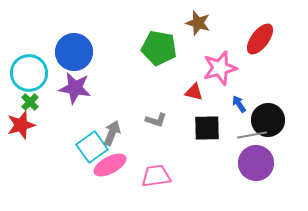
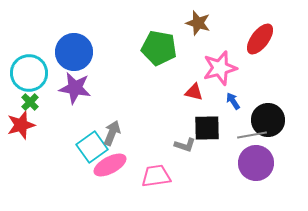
blue arrow: moved 6 px left, 3 px up
gray L-shape: moved 29 px right, 25 px down
